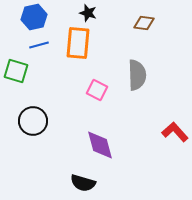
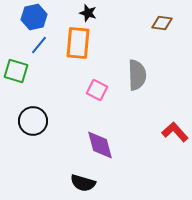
brown diamond: moved 18 px right
blue line: rotated 36 degrees counterclockwise
